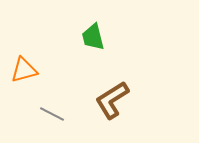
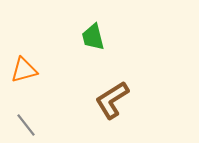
gray line: moved 26 px left, 11 px down; rotated 25 degrees clockwise
